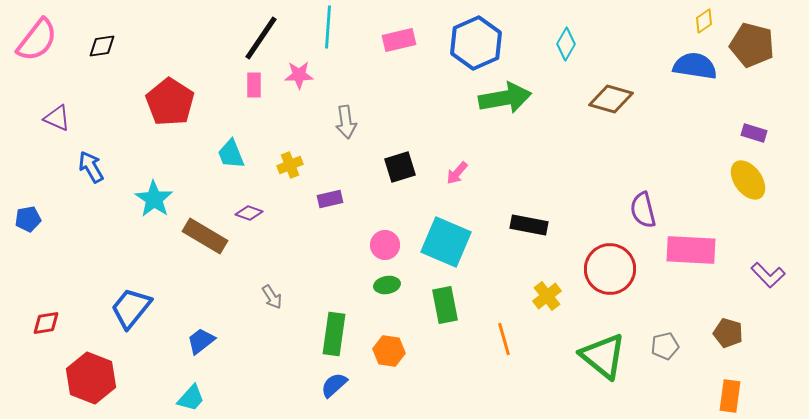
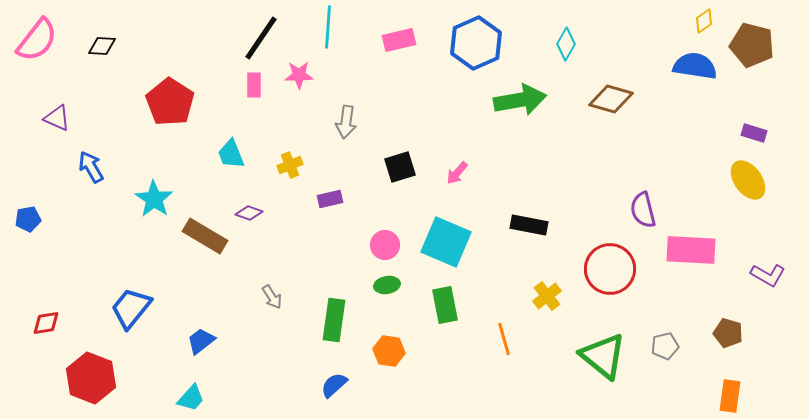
black diamond at (102, 46): rotated 12 degrees clockwise
green arrow at (505, 98): moved 15 px right, 2 px down
gray arrow at (346, 122): rotated 16 degrees clockwise
purple L-shape at (768, 275): rotated 16 degrees counterclockwise
green rectangle at (334, 334): moved 14 px up
